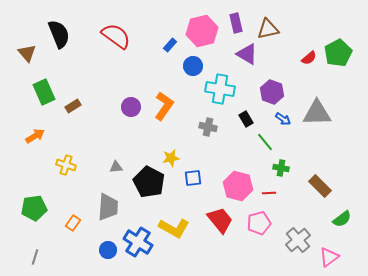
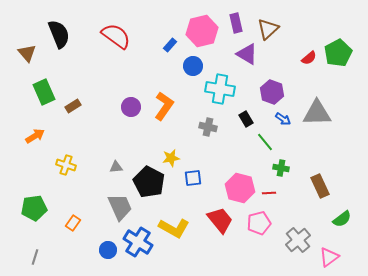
brown triangle at (268, 29): rotated 30 degrees counterclockwise
pink hexagon at (238, 186): moved 2 px right, 2 px down
brown rectangle at (320, 186): rotated 20 degrees clockwise
gray trapezoid at (108, 207): moved 12 px right; rotated 28 degrees counterclockwise
